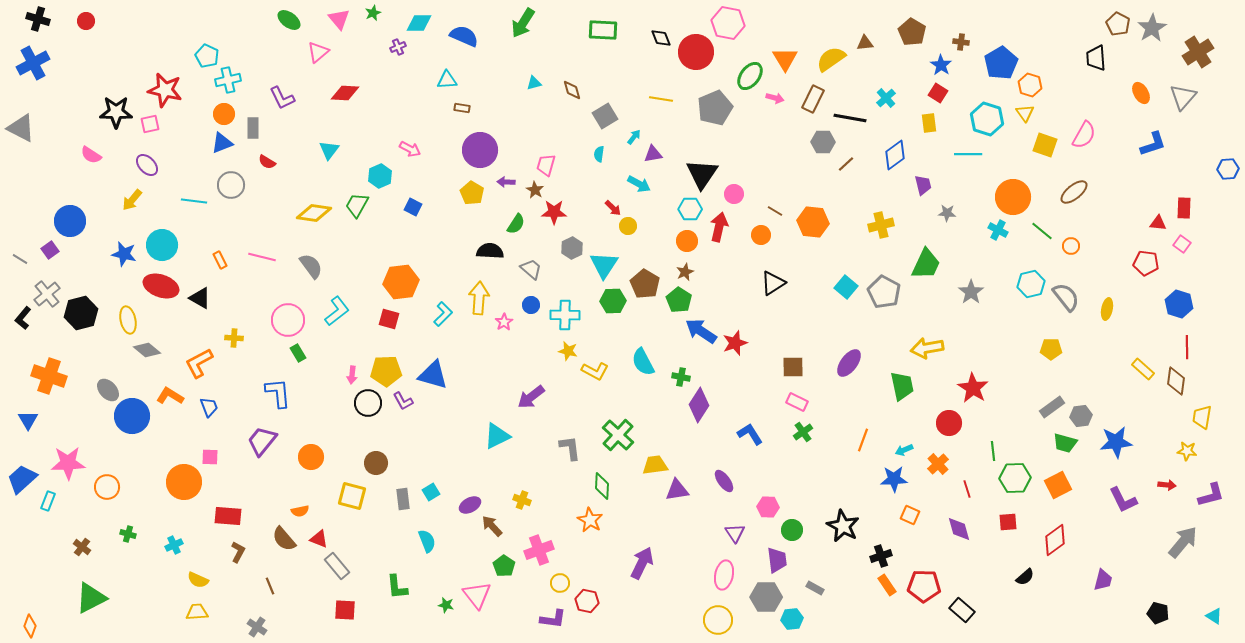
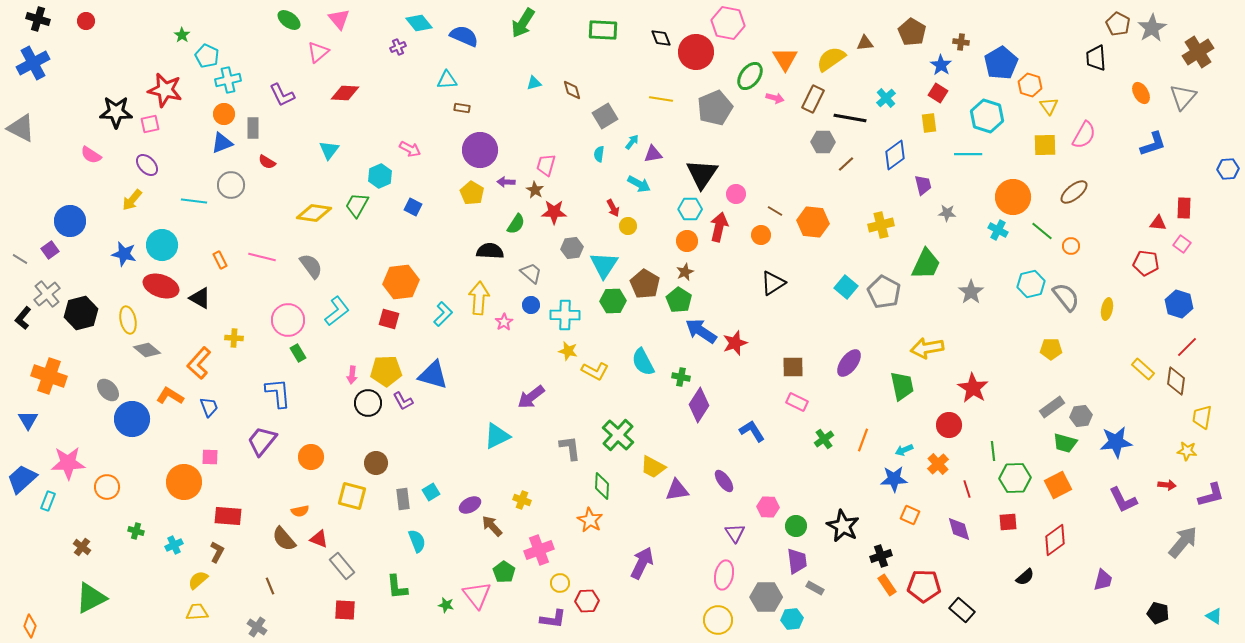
green star at (373, 13): moved 191 px left, 22 px down; rotated 14 degrees counterclockwise
cyan diamond at (419, 23): rotated 52 degrees clockwise
purple L-shape at (282, 98): moved 3 px up
yellow triangle at (1025, 113): moved 24 px right, 7 px up
cyan hexagon at (987, 119): moved 3 px up
cyan arrow at (634, 137): moved 2 px left, 5 px down
yellow square at (1045, 145): rotated 20 degrees counterclockwise
pink circle at (734, 194): moved 2 px right
red arrow at (613, 208): rotated 18 degrees clockwise
gray hexagon at (572, 248): rotated 20 degrees clockwise
gray trapezoid at (531, 269): moved 4 px down
red line at (1187, 347): rotated 45 degrees clockwise
orange L-shape at (199, 363): rotated 20 degrees counterclockwise
blue circle at (132, 416): moved 3 px down
red circle at (949, 423): moved 2 px down
green cross at (803, 432): moved 21 px right, 7 px down
blue L-shape at (750, 434): moved 2 px right, 3 px up
yellow trapezoid at (655, 465): moved 2 px left, 2 px down; rotated 144 degrees counterclockwise
green circle at (792, 530): moved 4 px right, 4 px up
green cross at (128, 534): moved 8 px right, 3 px up
cyan semicircle at (427, 541): moved 10 px left
brown L-shape at (238, 552): moved 21 px left
purple trapezoid at (777, 560): moved 20 px right, 1 px down
gray rectangle at (337, 566): moved 5 px right
green pentagon at (504, 566): moved 6 px down
yellow semicircle at (198, 580): rotated 115 degrees clockwise
red hexagon at (587, 601): rotated 15 degrees counterclockwise
